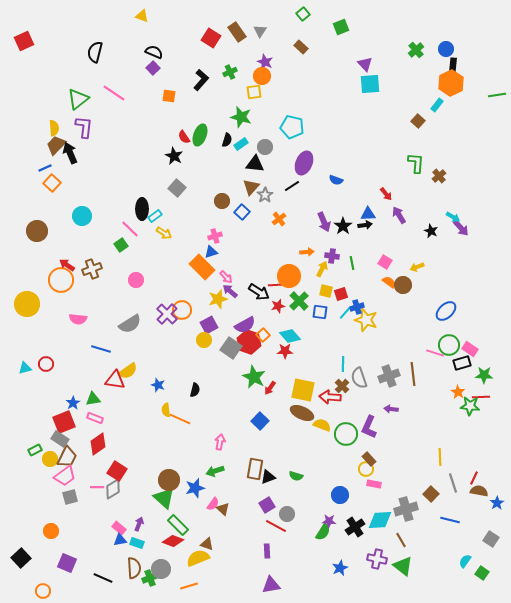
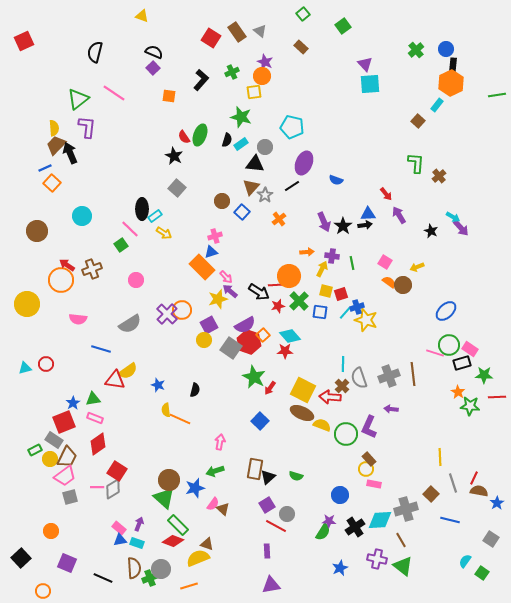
green square at (341, 27): moved 2 px right, 1 px up; rotated 14 degrees counterclockwise
gray triangle at (260, 31): rotated 24 degrees counterclockwise
green cross at (230, 72): moved 2 px right
purple L-shape at (84, 127): moved 3 px right
yellow square at (303, 390): rotated 15 degrees clockwise
red line at (481, 397): moved 16 px right
gray rectangle at (60, 439): moved 6 px left, 1 px down
black triangle at (268, 477): rotated 21 degrees counterclockwise
